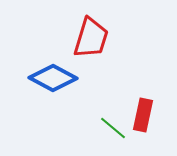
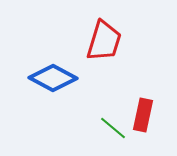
red trapezoid: moved 13 px right, 3 px down
